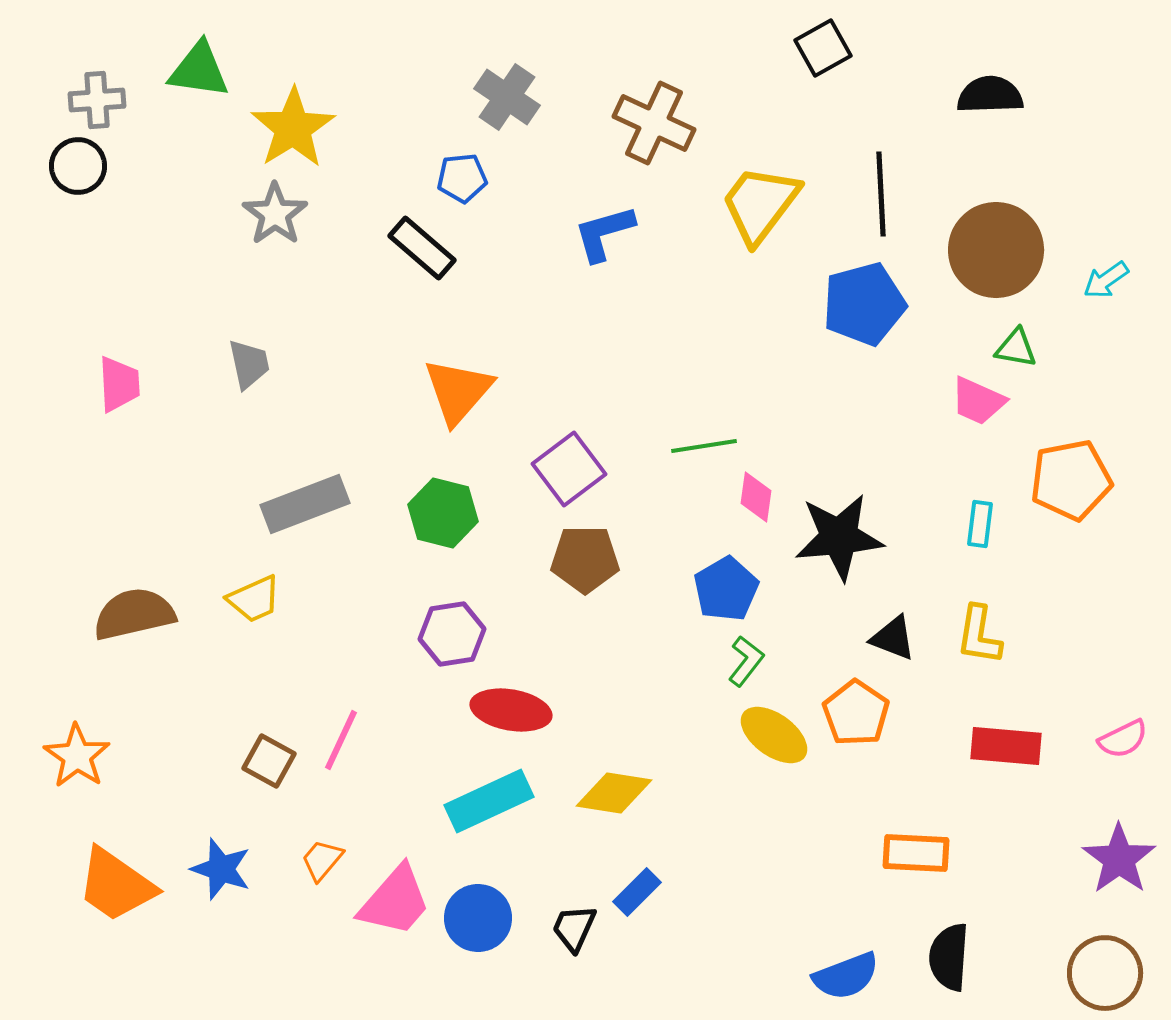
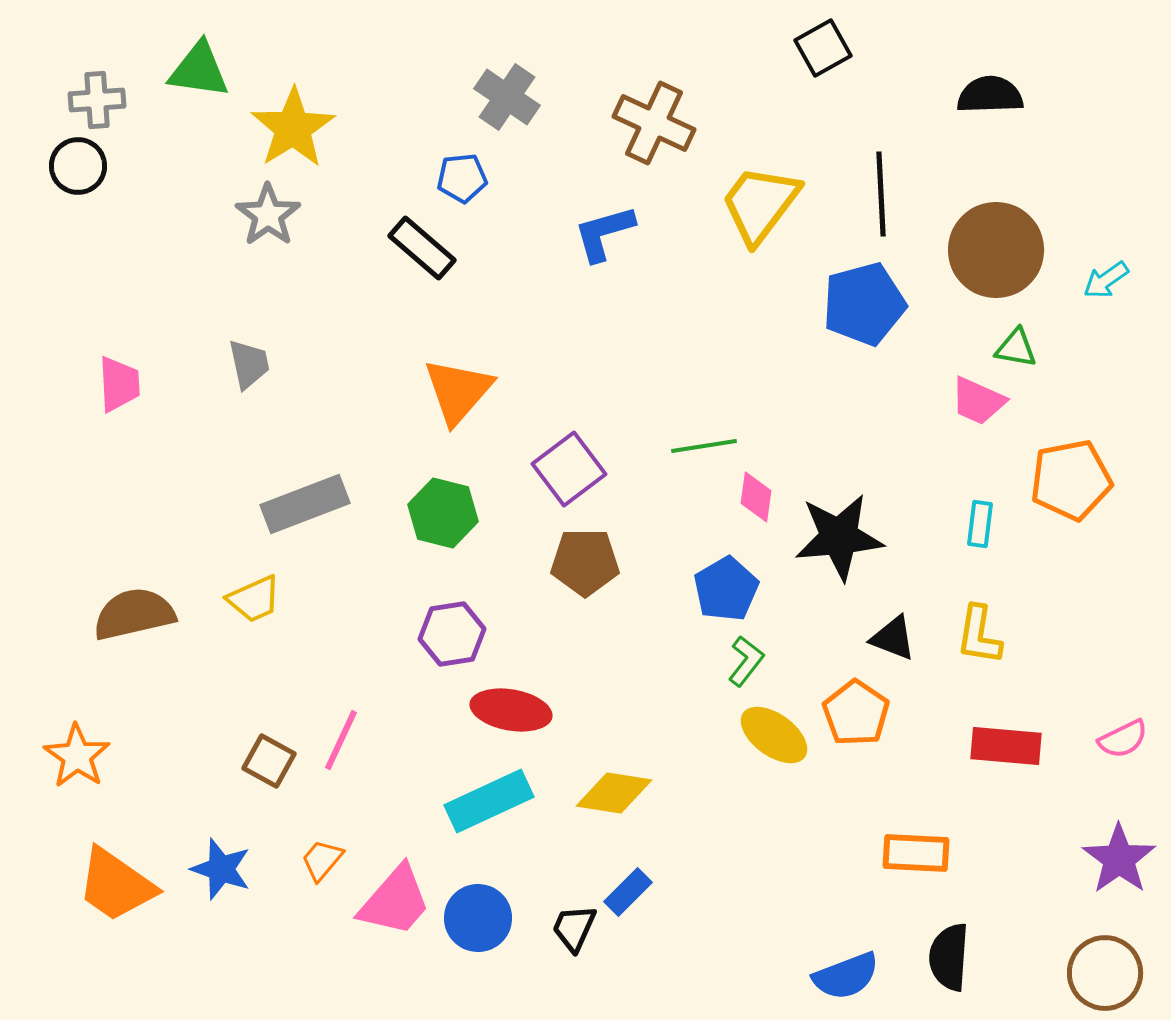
gray star at (275, 214): moved 7 px left, 1 px down
brown pentagon at (585, 559): moved 3 px down
blue rectangle at (637, 892): moved 9 px left
